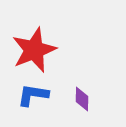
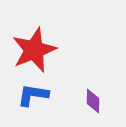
purple diamond: moved 11 px right, 2 px down
